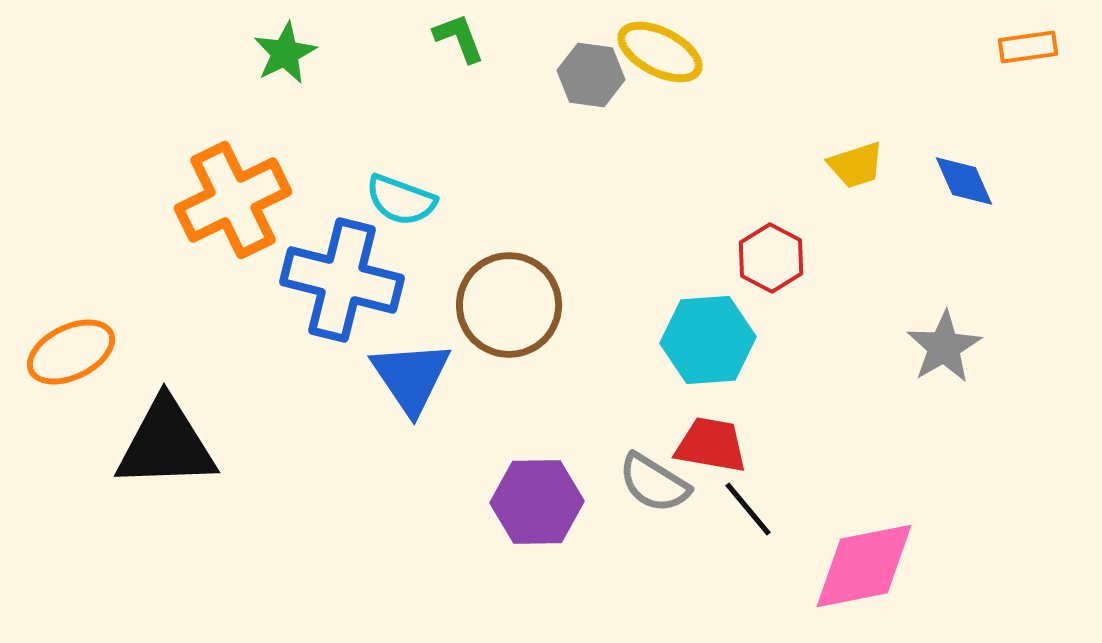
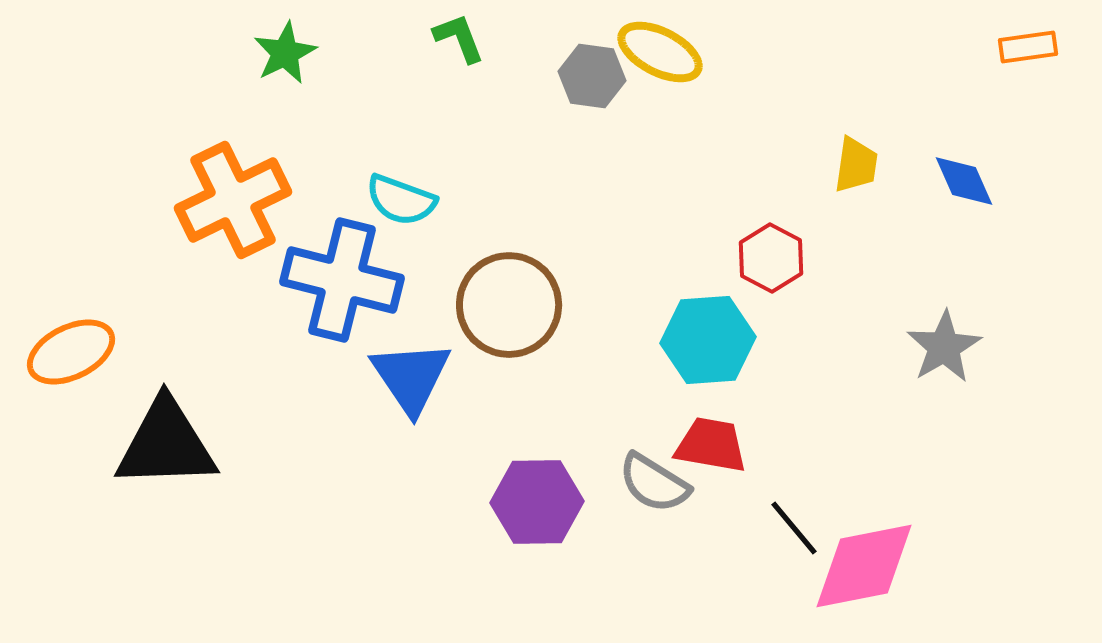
gray hexagon: moved 1 px right, 1 px down
yellow trapezoid: rotated 64 degrees counterclockwise
black line: moved 46 px right, 19 px down
